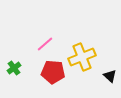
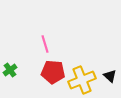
pink line: rotated 66 degrees counterclockwise
yellow cross: moved 23 px down
green cross: moved 4 px left, 2 px down
